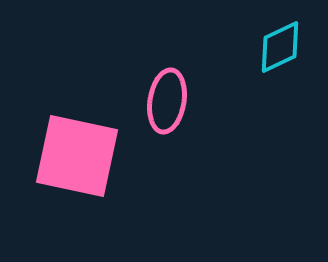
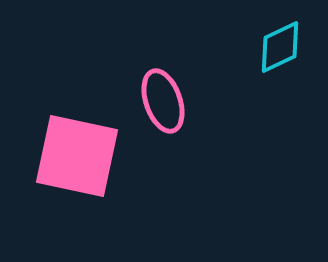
pink ellipse: moved 4 px left; rotated 28 degrees counterclockwise
